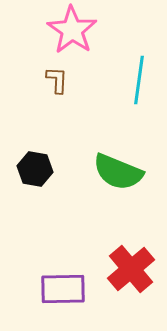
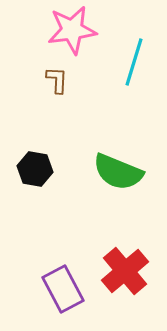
pink star: rotated 30 degrees clockwise
cyan line: moved 5 px left, 18 px up; rotated 9 degrees clockwise
red cross: moved 6 px left, 2 px down
purple rectangle: rotated 63 degrees clockwise
